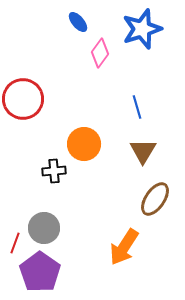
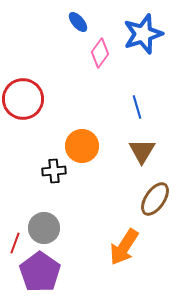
blue star: moved 1 px right, 5 px down
orange circle: moved 2 px left, 2 px down
brown triangle: moved 1 px left
